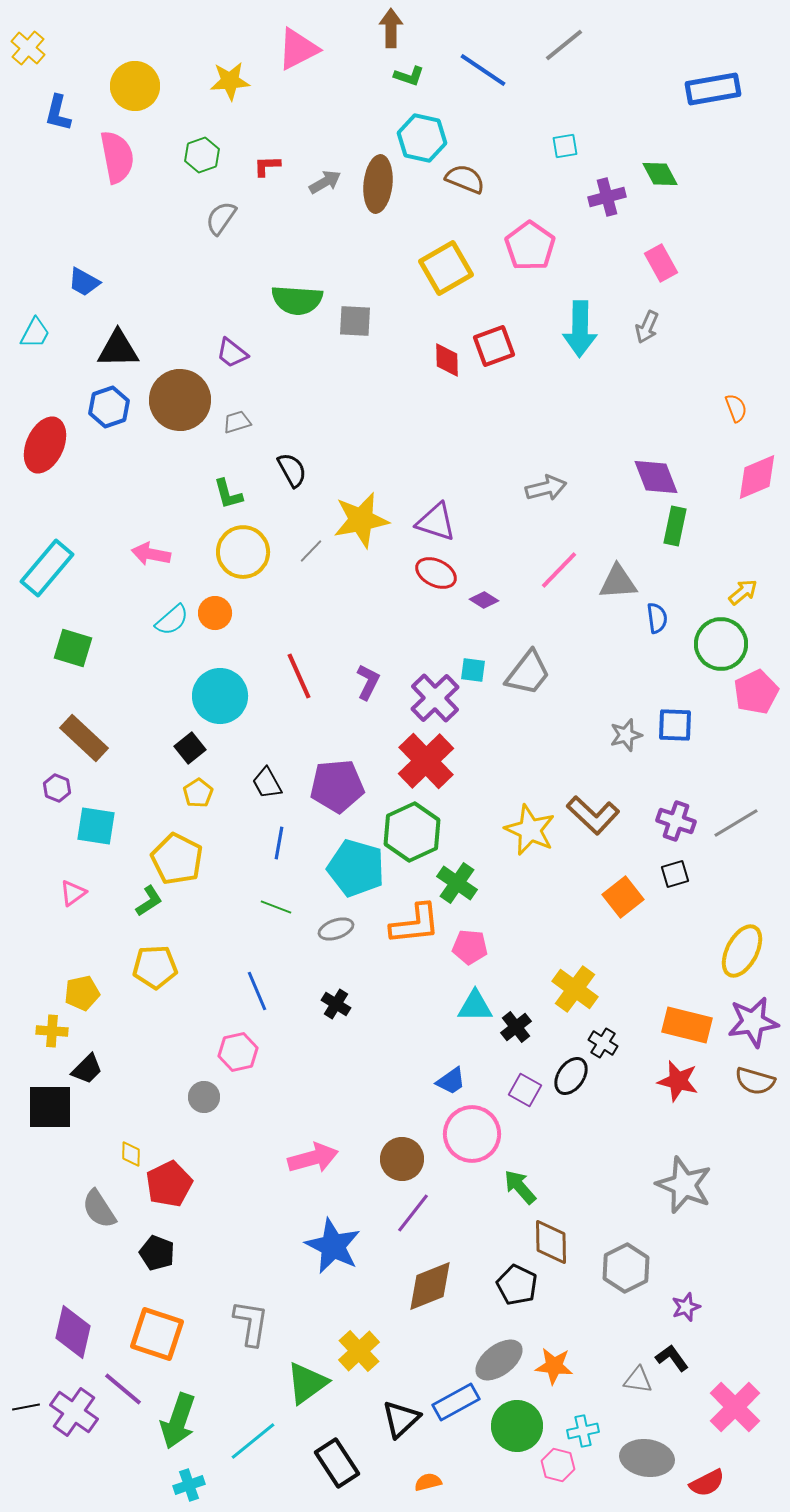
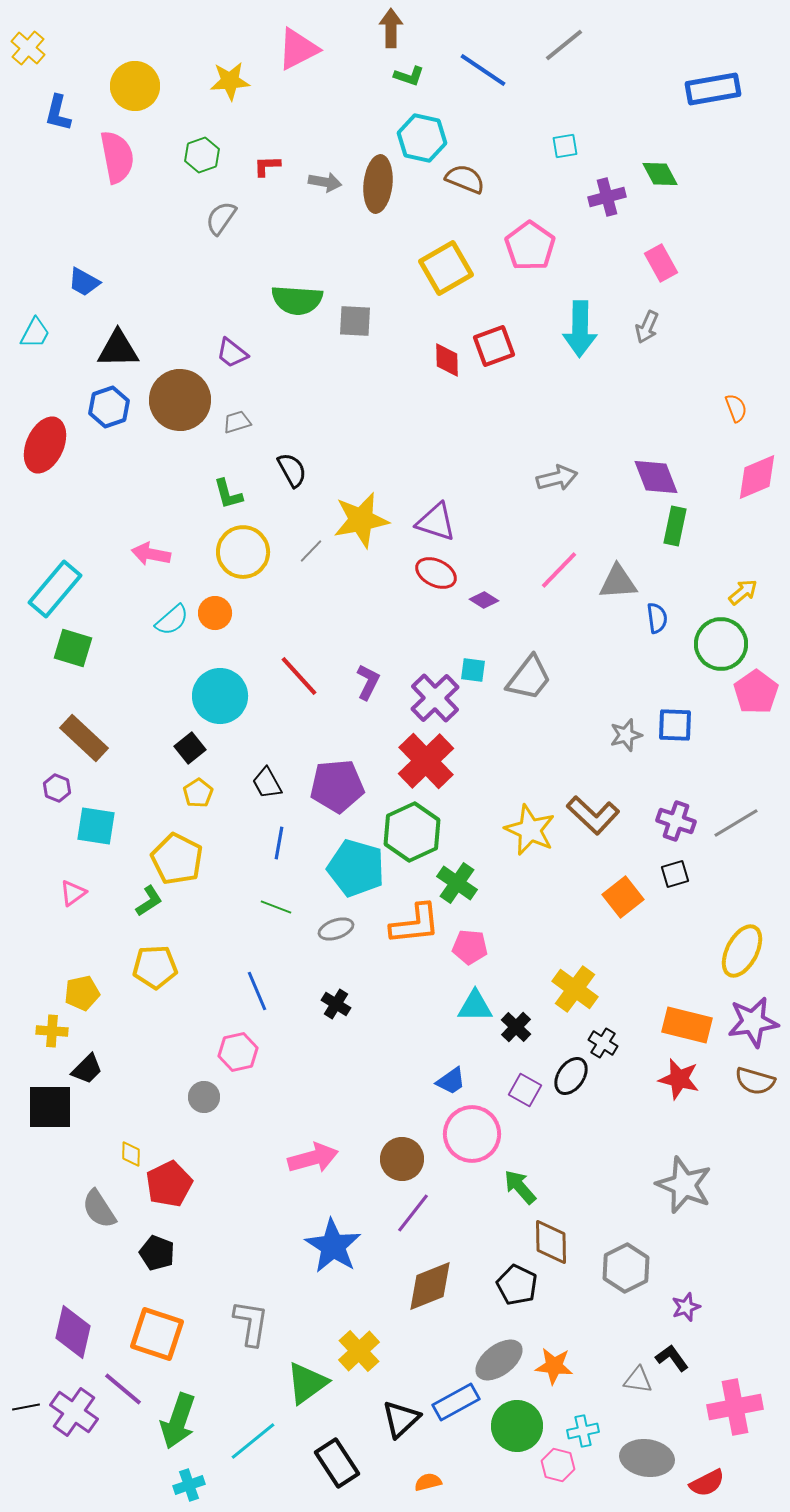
gray arrow at (325, 182): rotated 40 degrees clockwise
gray arrow at (546, 488): moved 11 px right, 10 px up
cyan rectangle at (47, 568): moved 8 px right, 21 px down
gray trapezoid at (528, 673): moved 1 px right, 5 px down
red line at (299, 676): rotated 18 degrees counterclockwise
pink pentagon at (756, 692): rotated 9 degrees counterclockwise
black cross at (516, 1027): rotated 8 degrees counterclockwise
red star at (678, 1081): moved 1 px right, 2 px up
blue star at (333, 1246): rotated 6 degrees clockwise
pink cross at (735, 1407): rotated 34 degrees clockwise
